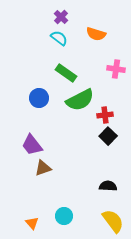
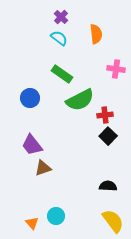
orange semicircle: rotated 114 degrees counterclockwise
green rectangle: moved 4 px left, 1 px down
blue circle: moved 9 px left
cyan circle: moved 8 px left
